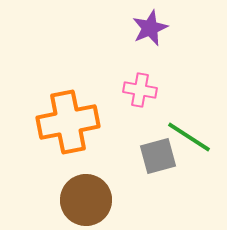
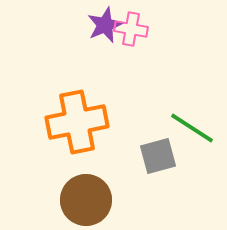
purple star: moved 45 px left, 3 px up
pink cross: moved 9 px left, 61 px up
orange cross: moved 9 px right
green line: moved 3 px right, 9 px up
